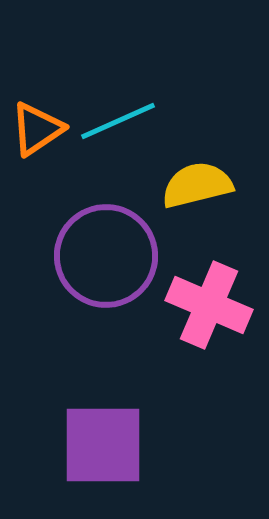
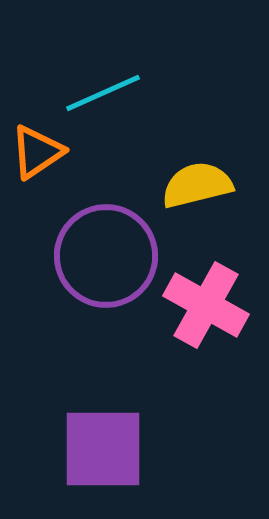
cyan line: moved 15 px left, 28 px up
orange triangle: moved 23 px down
pink cross: moved 3 px left; rotated 6 degrees clockwise
purple square: moved 4 px down
